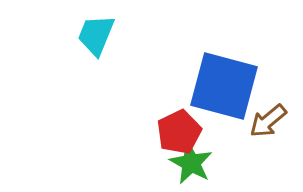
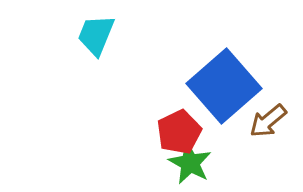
blue square: rotated 34 degrees clockwise
green star: moved 1 px left
